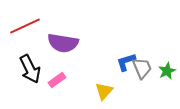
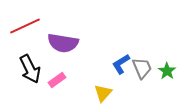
blue L-shape: moved 5 px left, 2 px down; rotated 15 degrees counterclockwise
green star: rotated 12 degrees counterclockwise
yellow triangle: moved 1 px left, 2 px down
